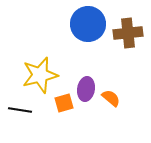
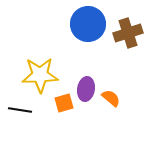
brown cross: rotated 12 degrees counterclockwise
yellow star: rotated 12 degrees clockwise
